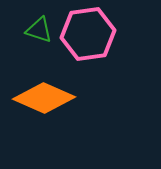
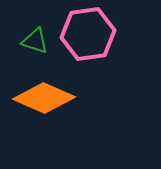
green triangle: moved 4 px left, 11 px down
